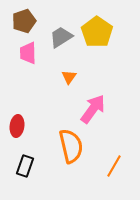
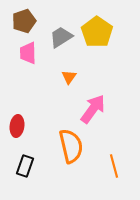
orange line: rotated 45 degrees counterclockwise
